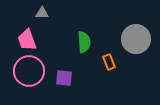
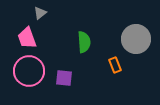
gray triangle: moved 2 px left; rotated 40 degrees counterclockwise
pink trapezoid: moved 2 px up
orange rectangle: moved 6 px right, 3 px down
